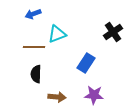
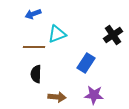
black cross: moved 3 px down
